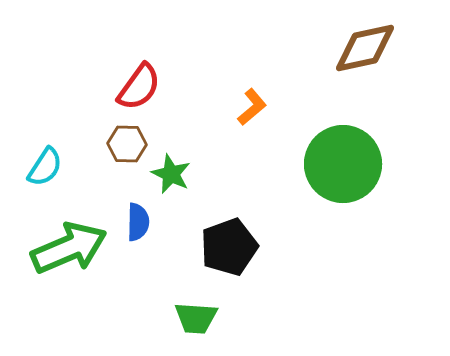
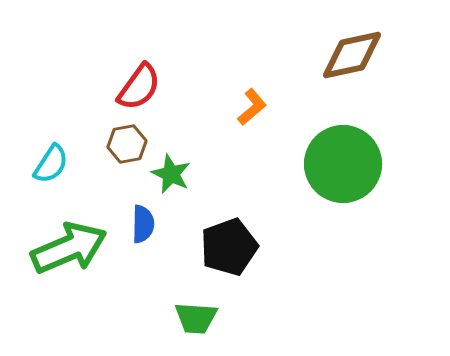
brown diamond: moved 13 px left, 7 px down
brown hexagon: rotated 12 degrees counterclockwise
cyan semicircle: moved 6 px right, 3 px up
blue semicircle: moved 5 px right, 2 px down
